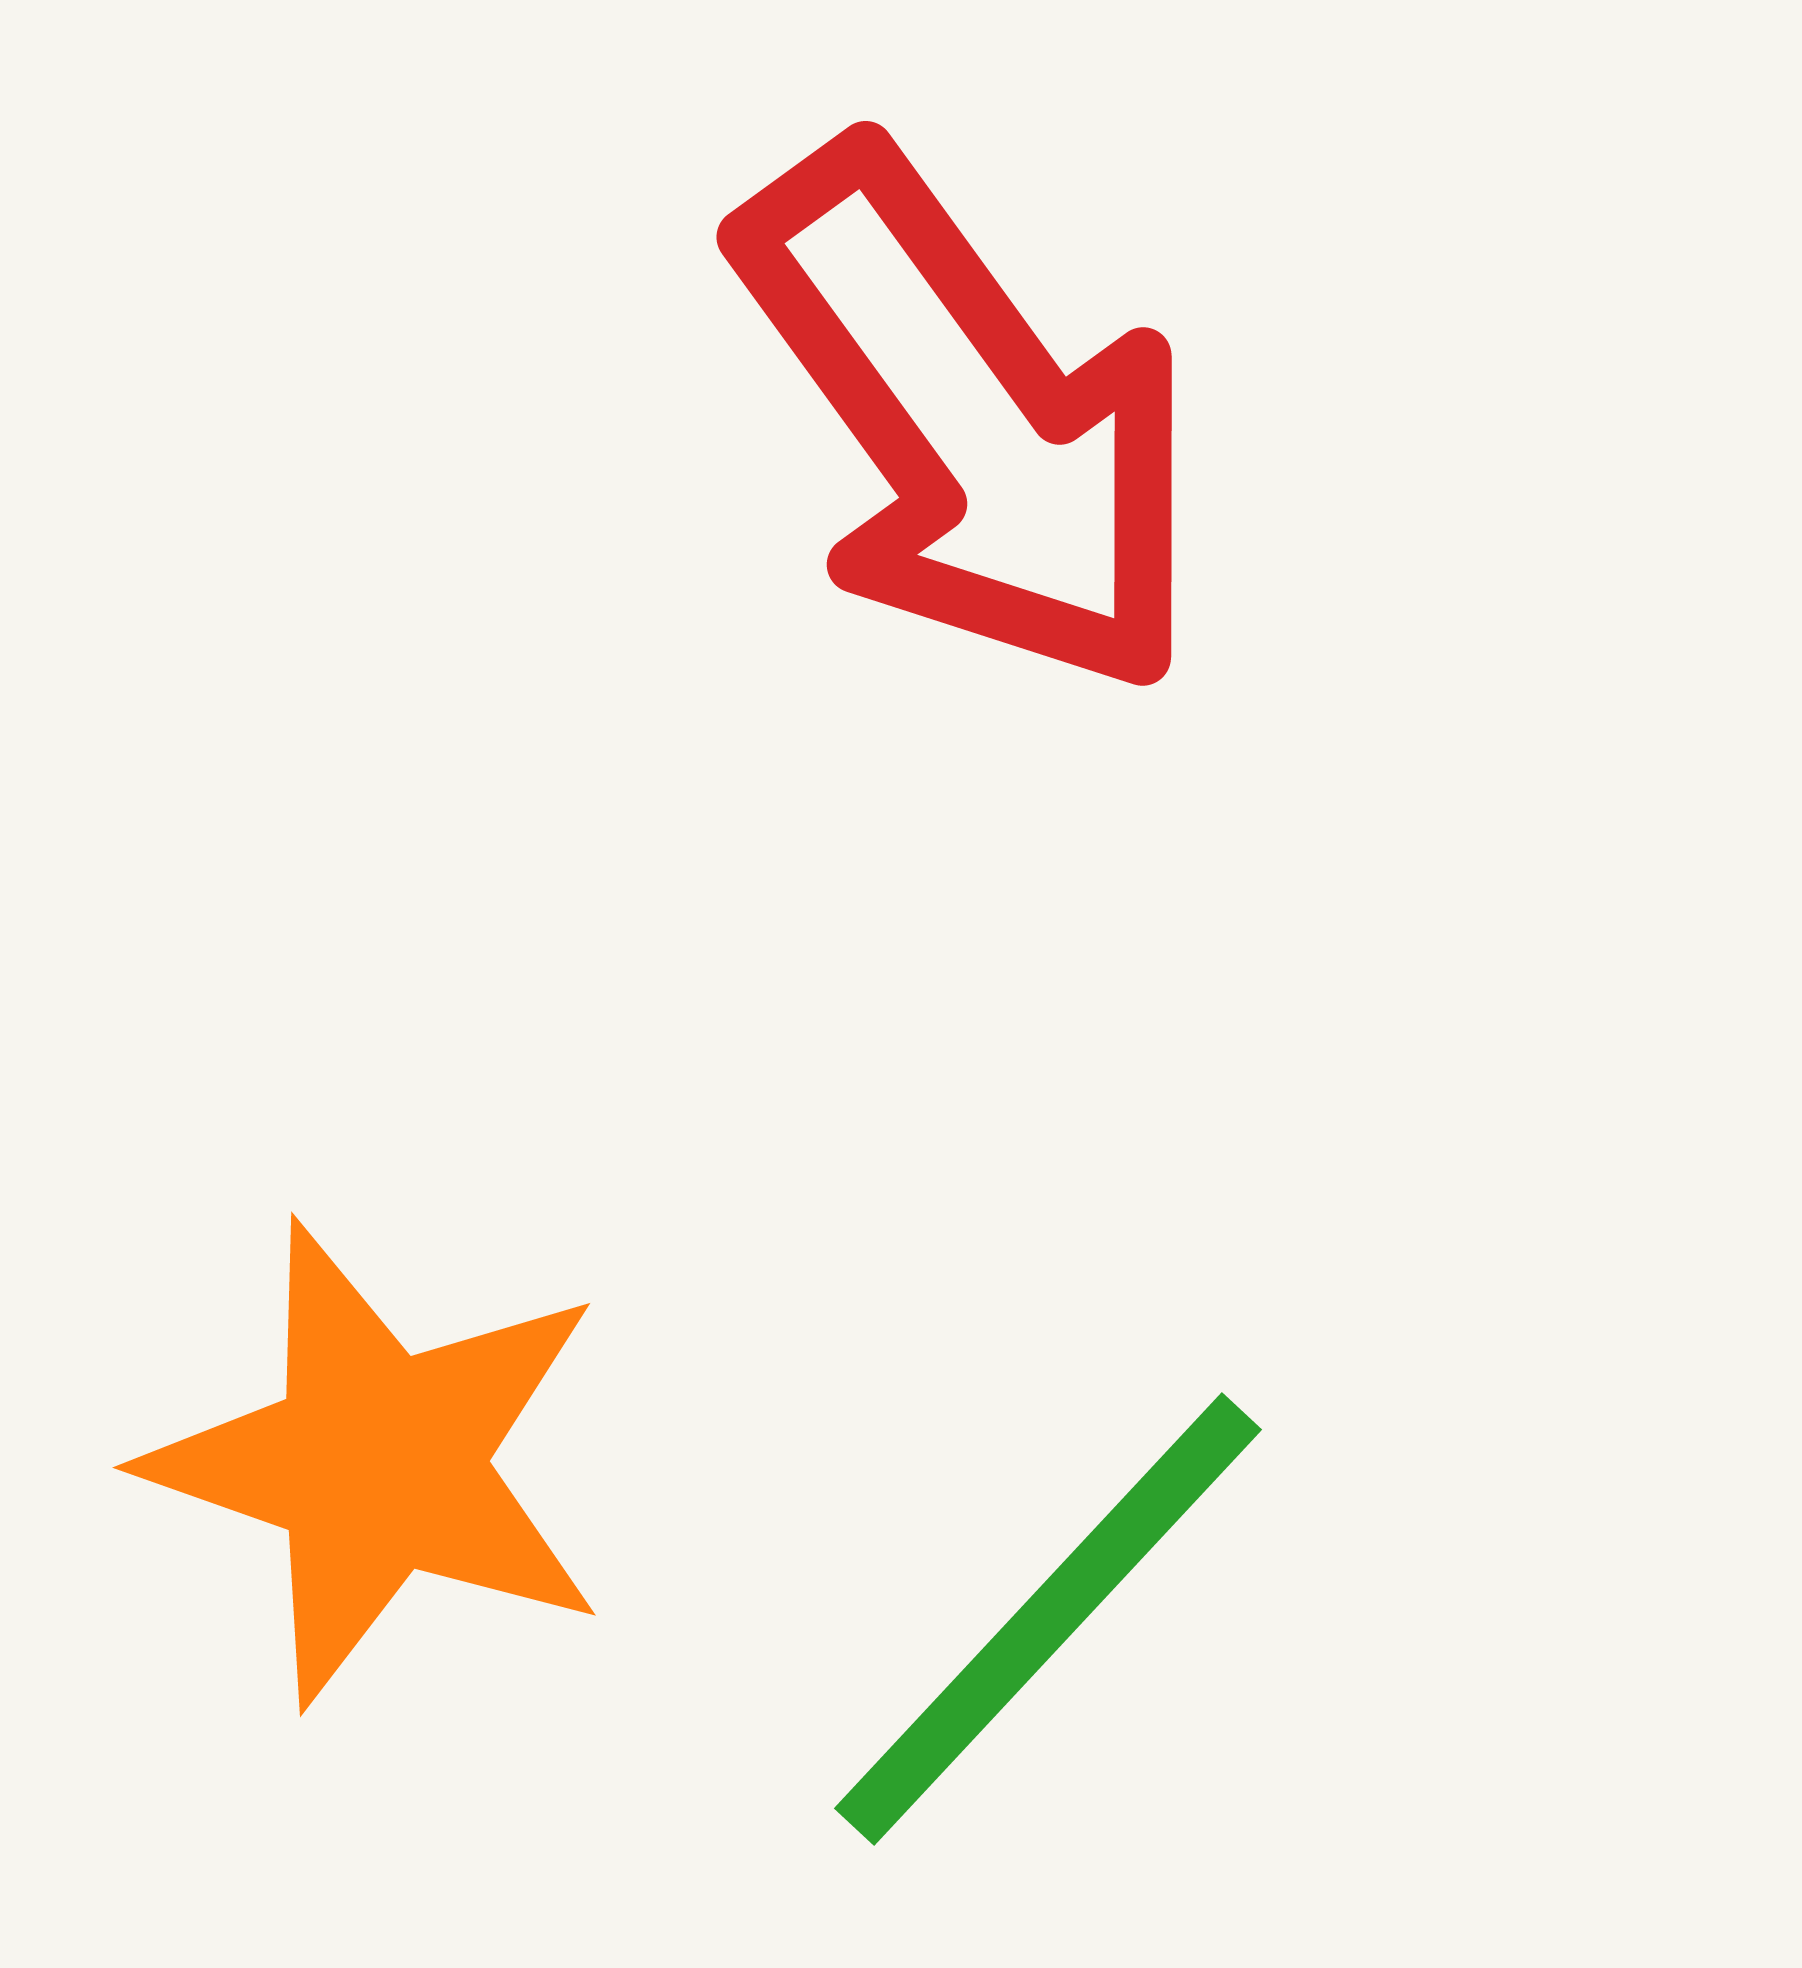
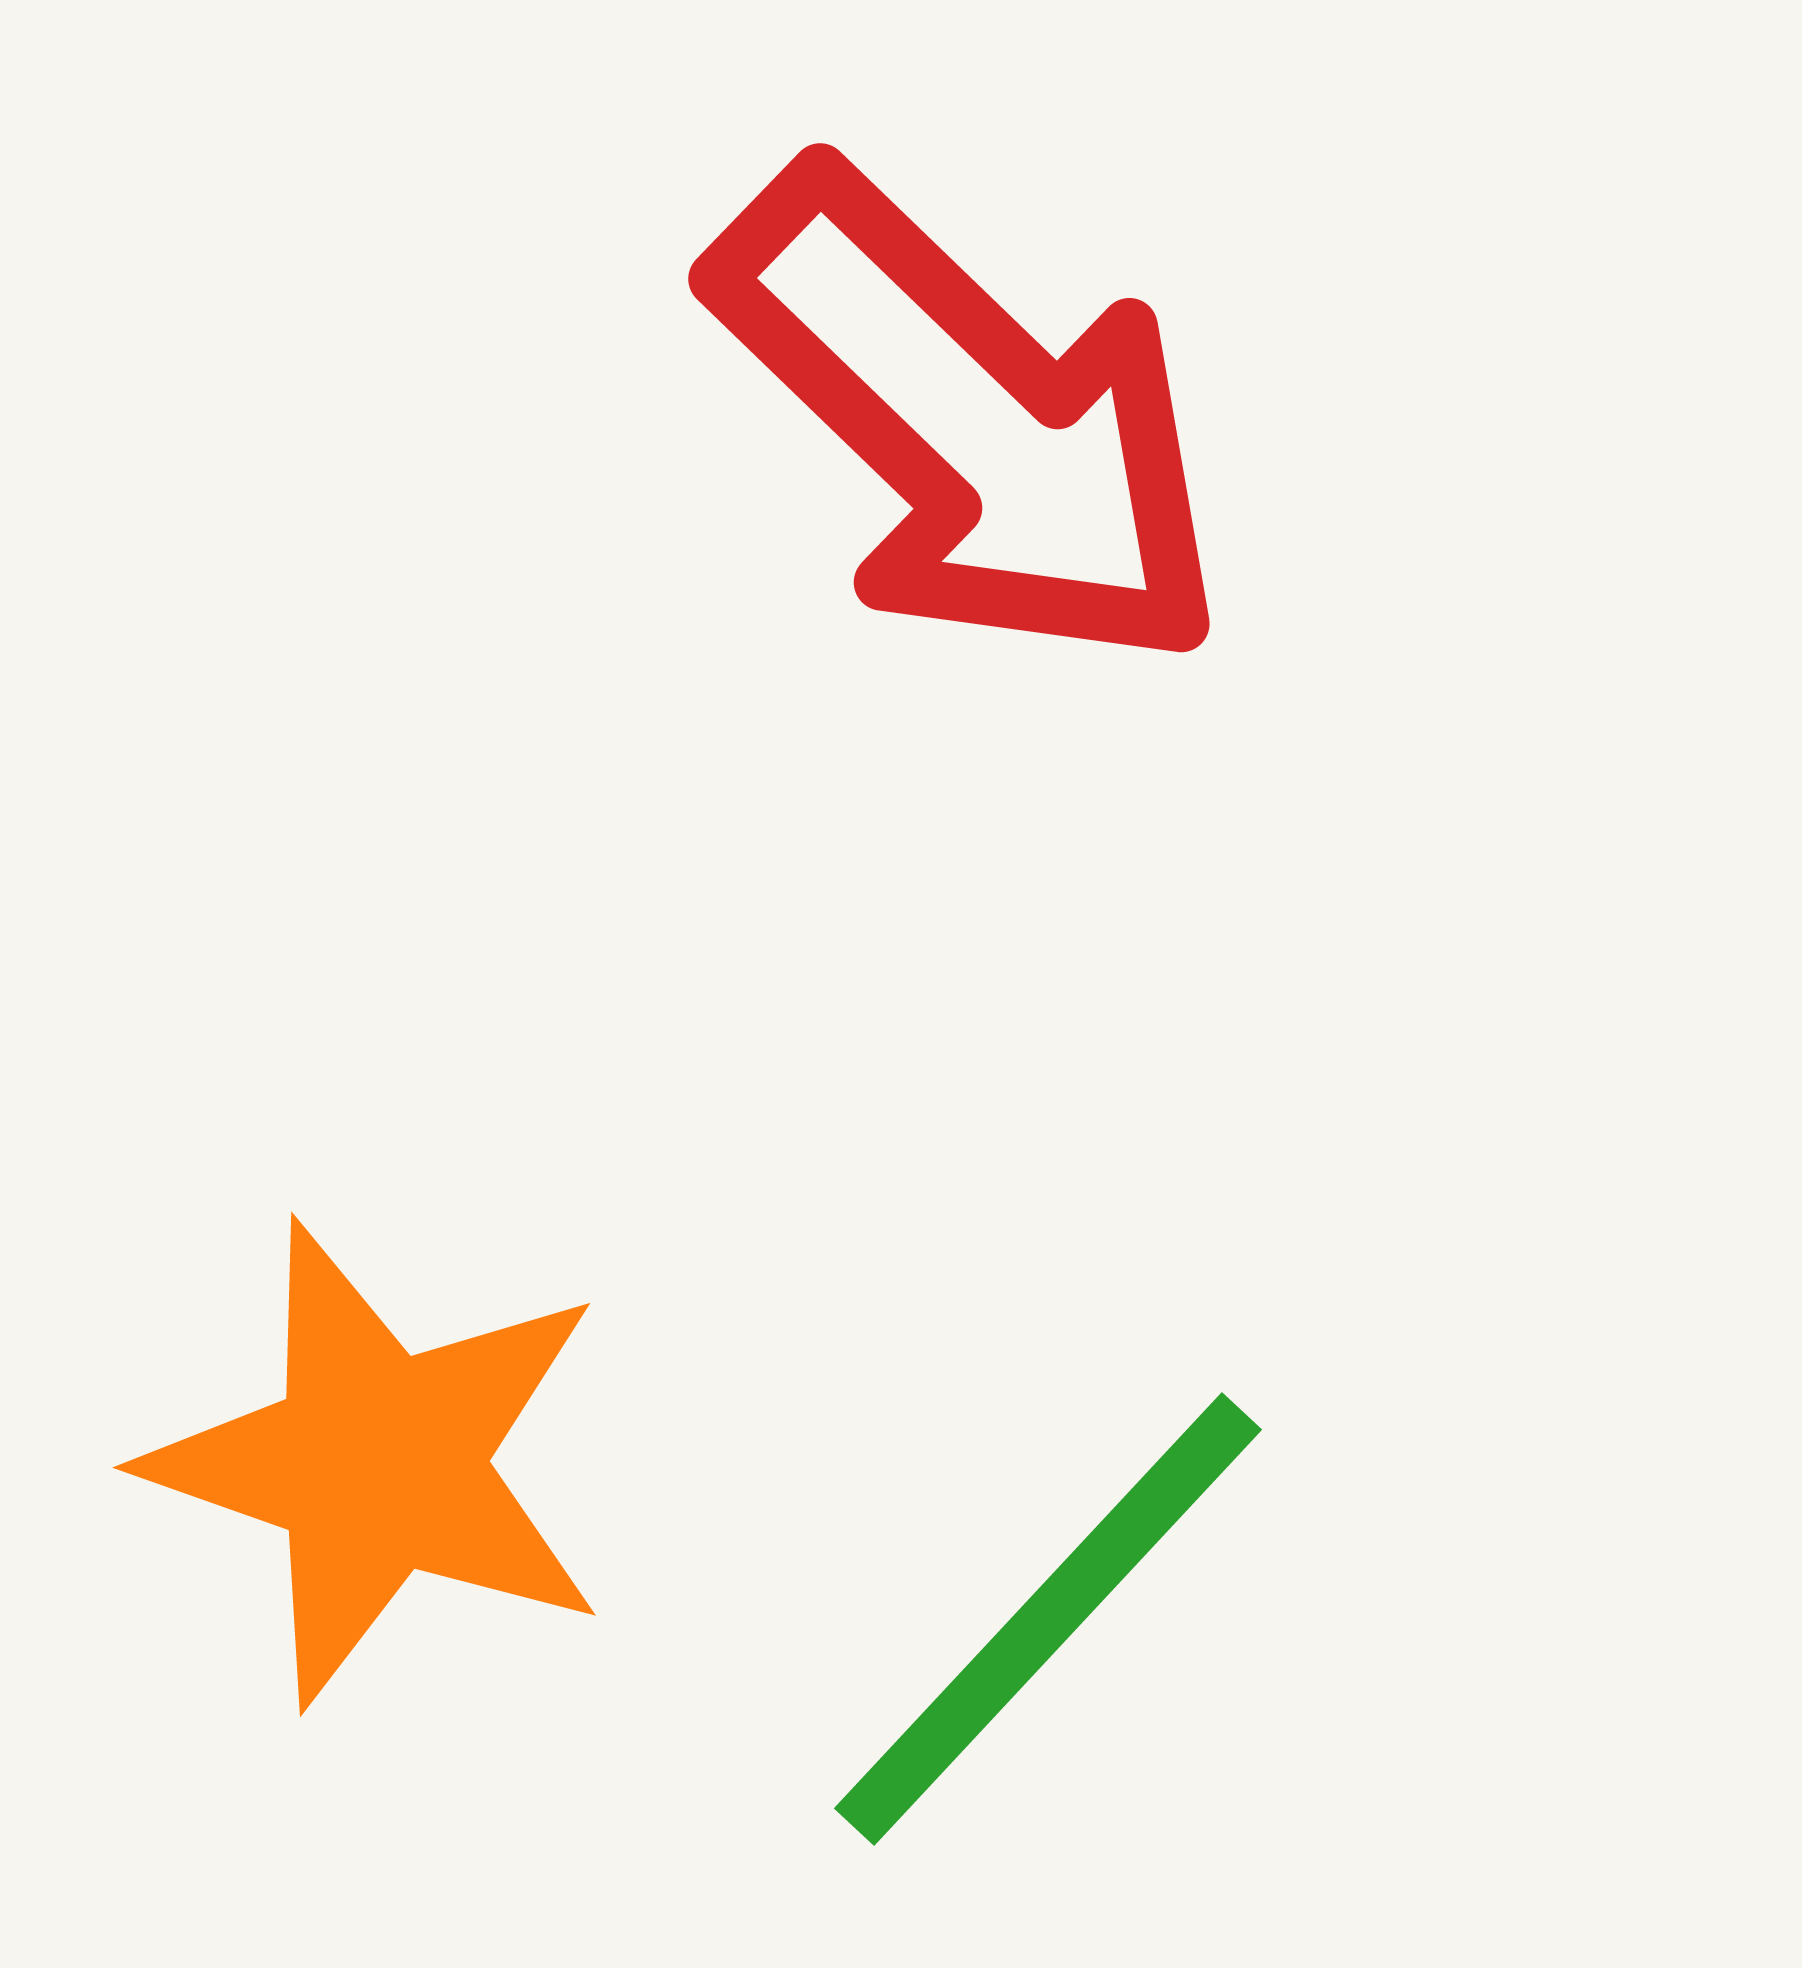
red arrow: rotated 10 degrees counterclockwise
